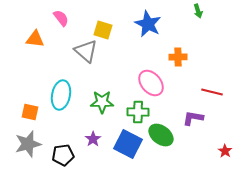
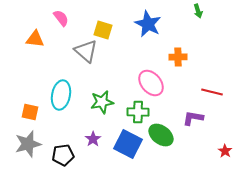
green star: rotated 10 degrees counterclockwise
